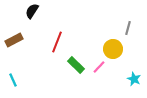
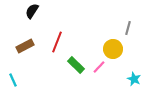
brown rectangle: moved 11 px right, 6 px down
